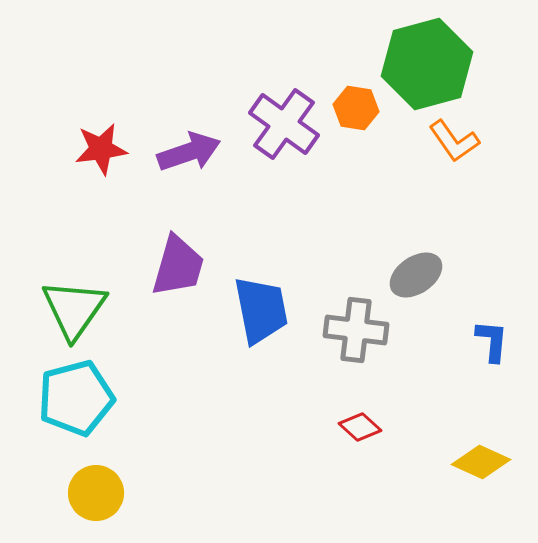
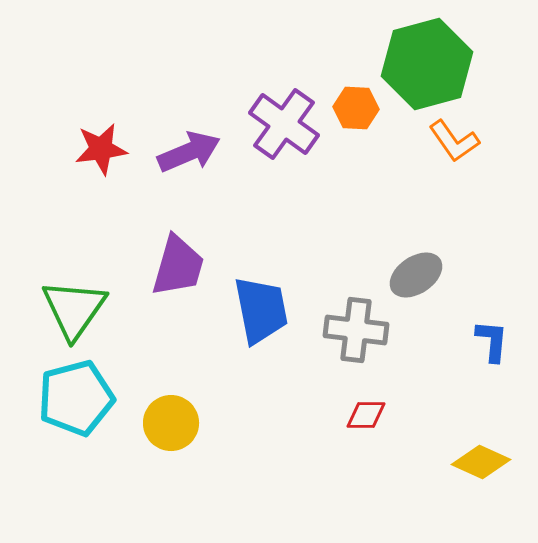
orange hexagon: rotated 6 degrees counterclockwise
purple arrow: rotated 4 degrees counterclockwise
red diamond: moved 6 px right, 12 px up; rotated 42 degrees counterclockwise
yellow circle: moved 75 px right, 70 px up
